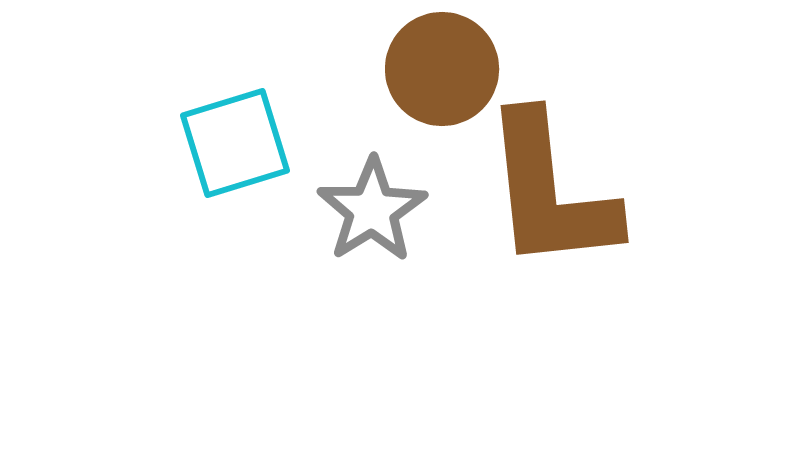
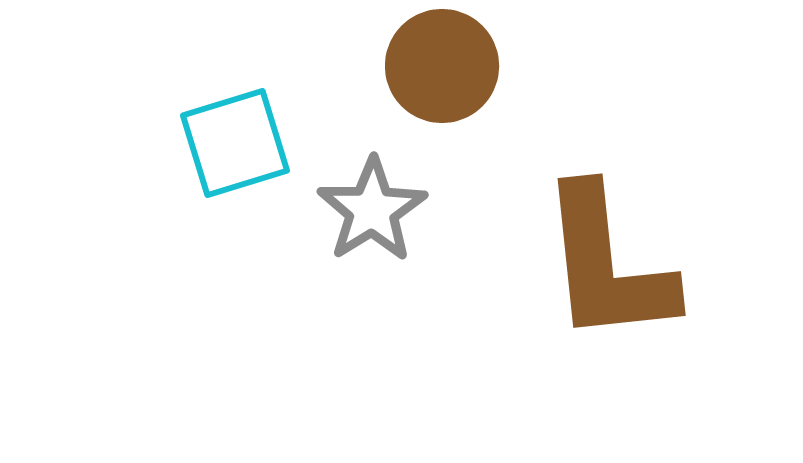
brown circle: moved 3 px up
brown L-shape: moved 57 px right, 73 px down
